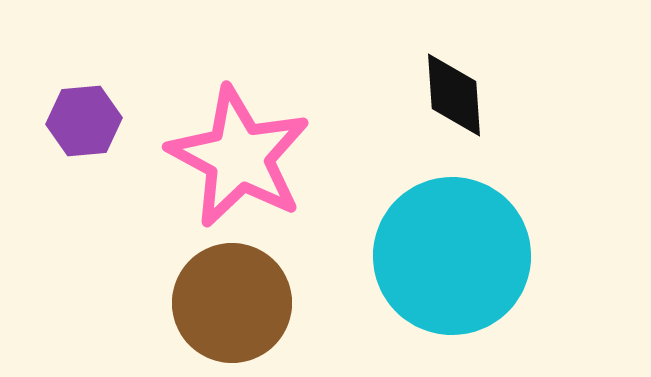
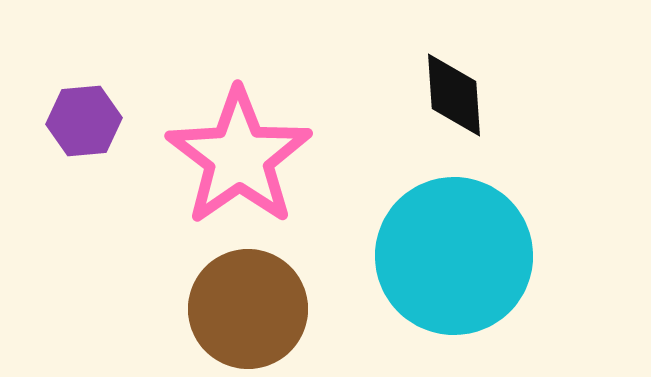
pink star: rotated 9 degrees clockwise
cyan circle: moved 2 px right
brown circle: moved 16 px right, 6 px down
